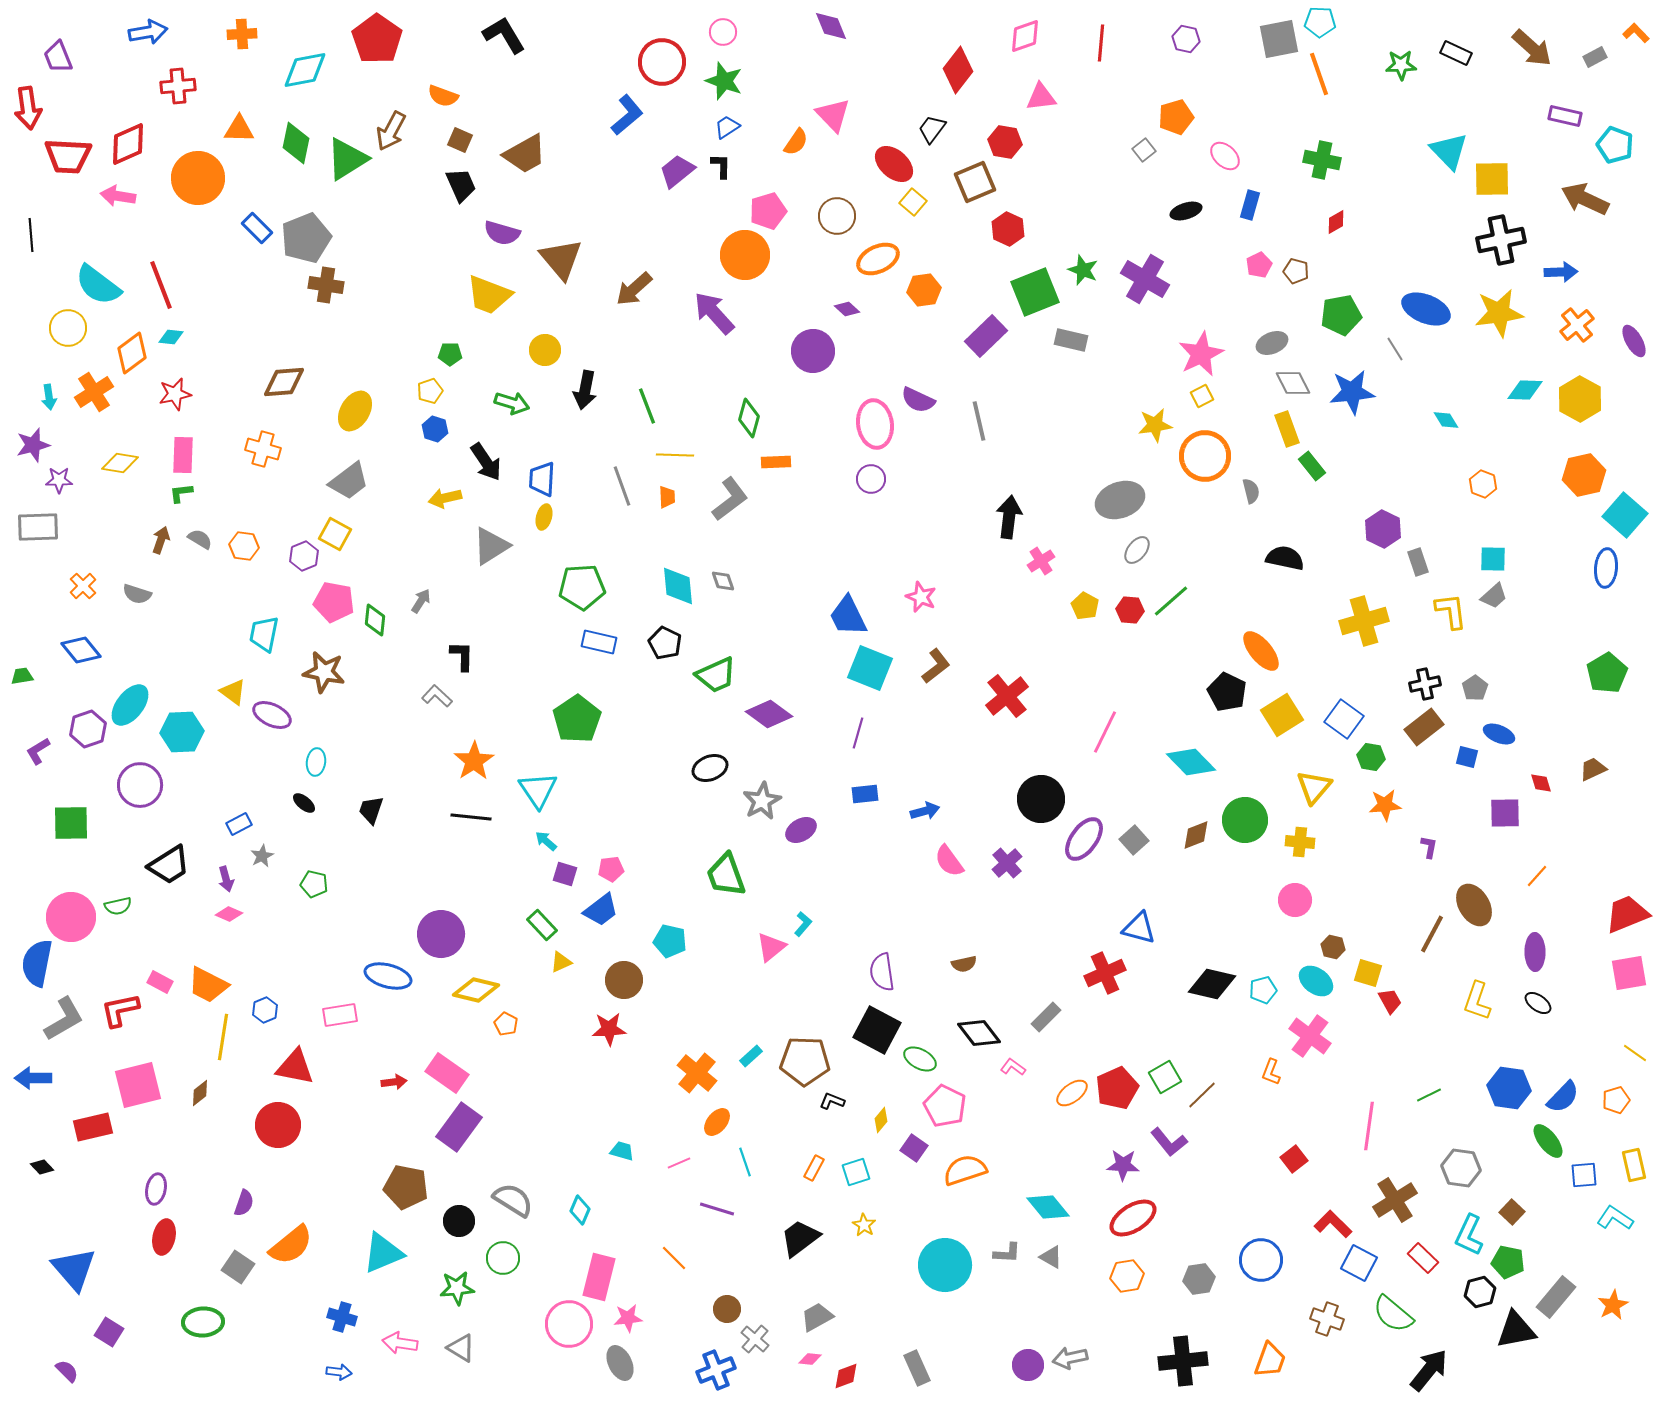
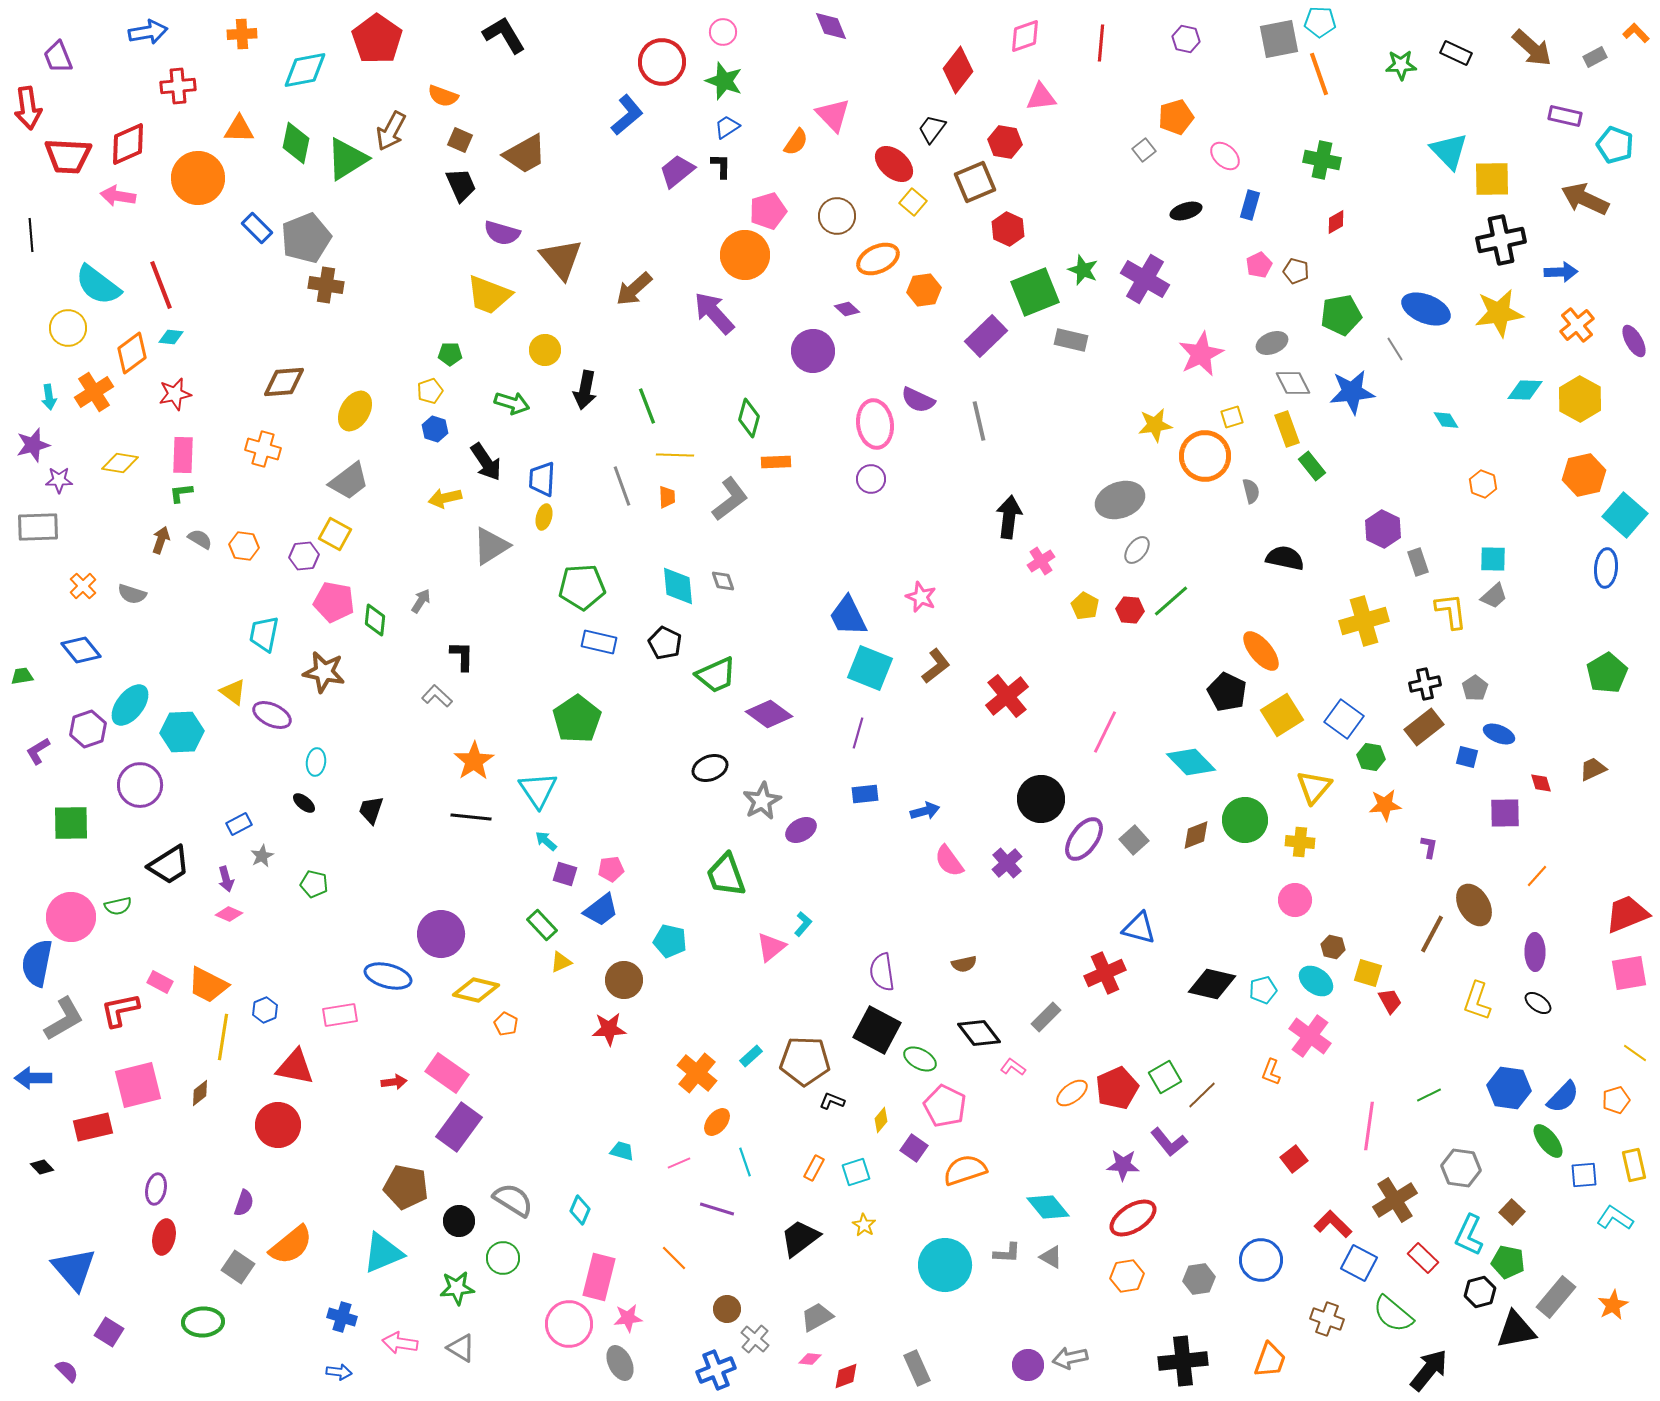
yellow square at (1202, 396): moved 30 px right, 21 px down; rotated 10 degrees clockwise
purple hexagon at (304, 556): rotated 16 degrees clockwise
gray semicircle at (137, 594): moved 5 px left
